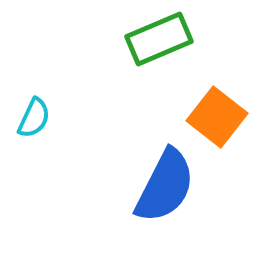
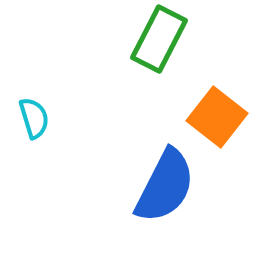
green rectangle: rotated 40 degrees counterclockwise
cyan semicircle: rotated 42 degrees counterclockwise
